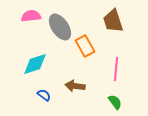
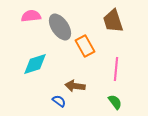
blue semicircle: moved 15 px right, 6 px down
